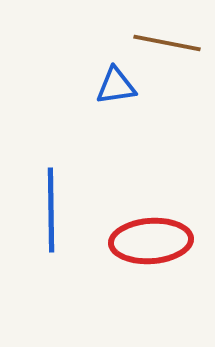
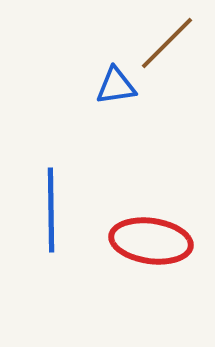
brown line: rotated 56 degrees counterclockwise
red ellipse: rotated 12 degrees clockwise
